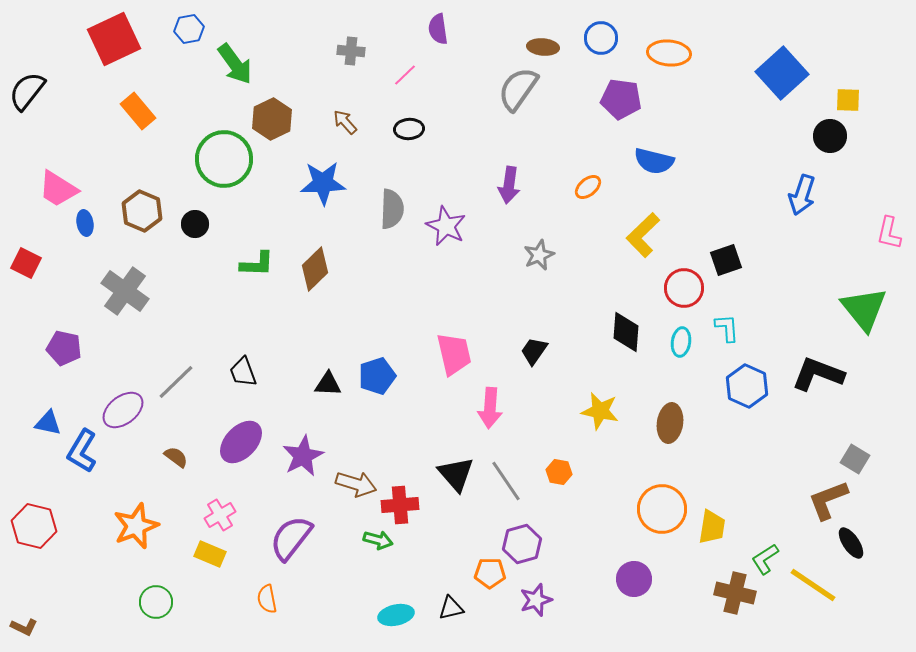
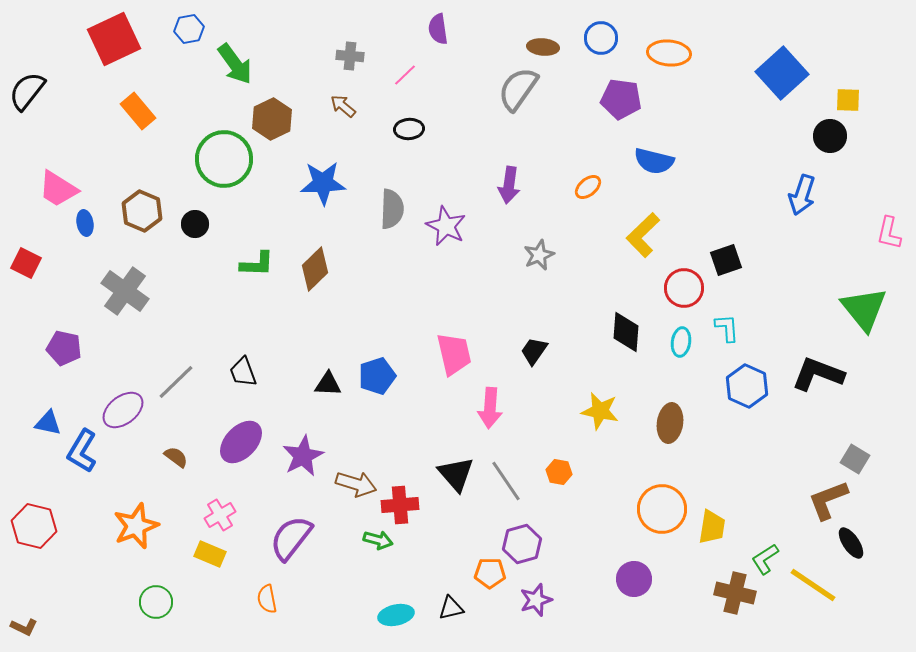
gray cross at (351, 51): moved 1 px left, 5 px down
brown arrow at (345, 122): moved 2 px left, 16 px up; rotated 8 degrees counterclockwise
